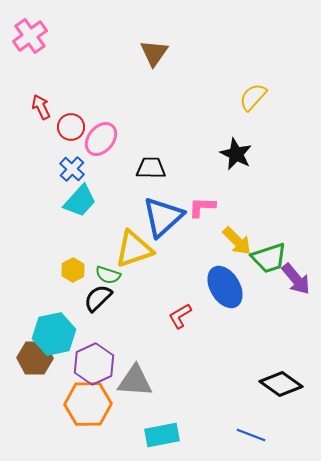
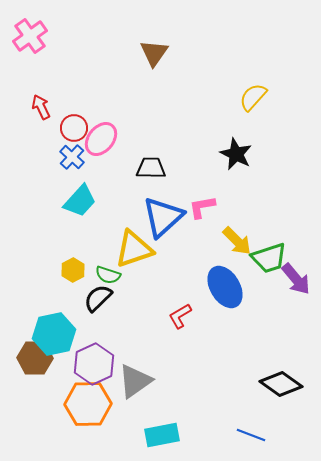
red circle: moved 3 px right, 1 px down
blue cross: moved 12 px up
pink L-shape: rotated 12 degrees counterclockwise
gray triangle: rotated 39 degrees counterclockwise
